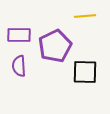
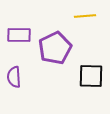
purple pentagon: moved 2 px down
purple semicircle: moved 5 px left, 11 px down
black square: moved 6 px right, 4 px down
